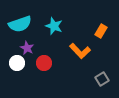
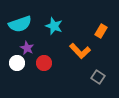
gray square: moved 4 px left, 2 px up; rotated 24 degrees counterclockwise
